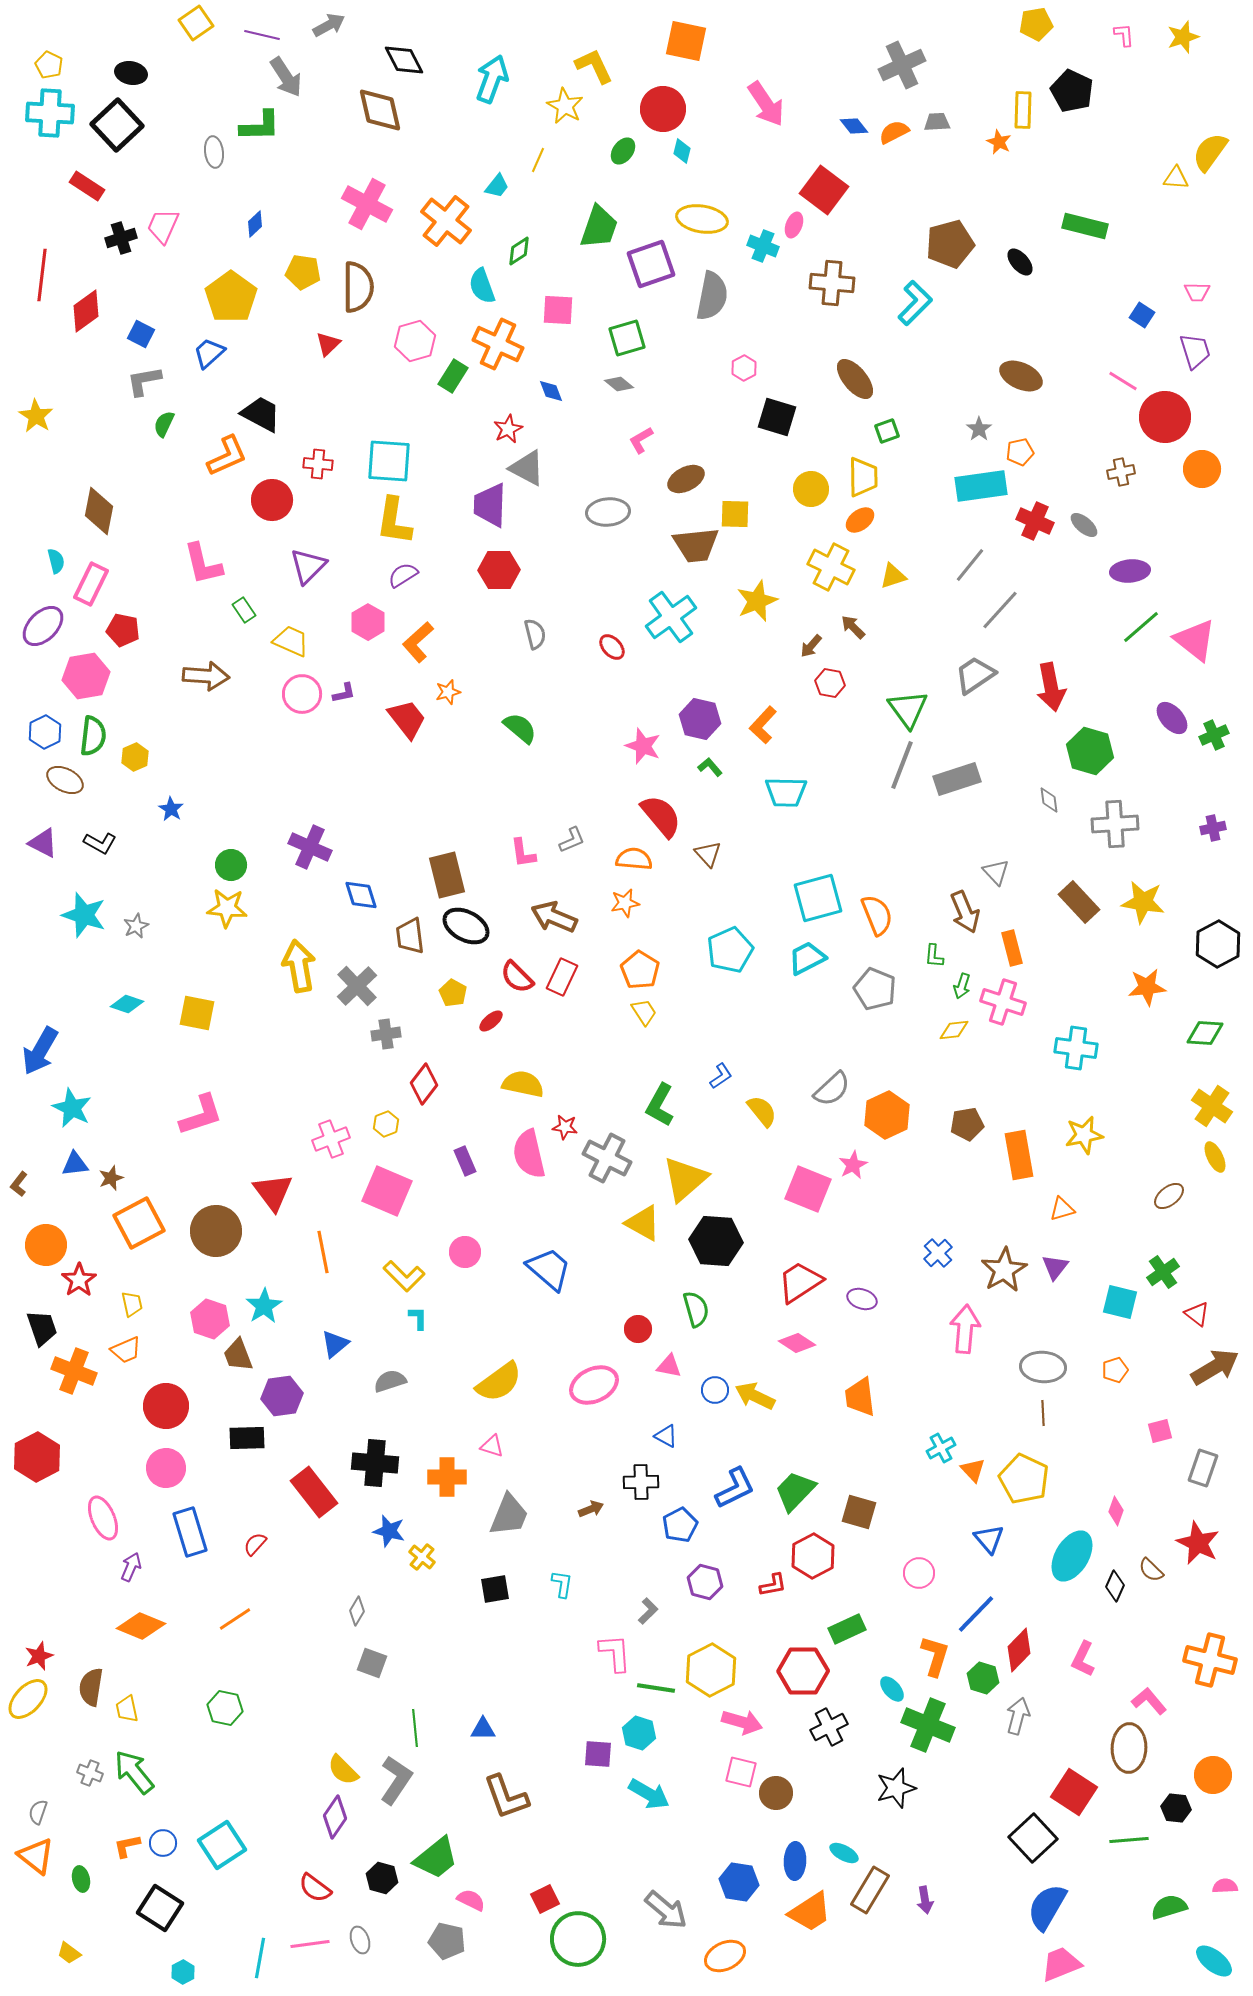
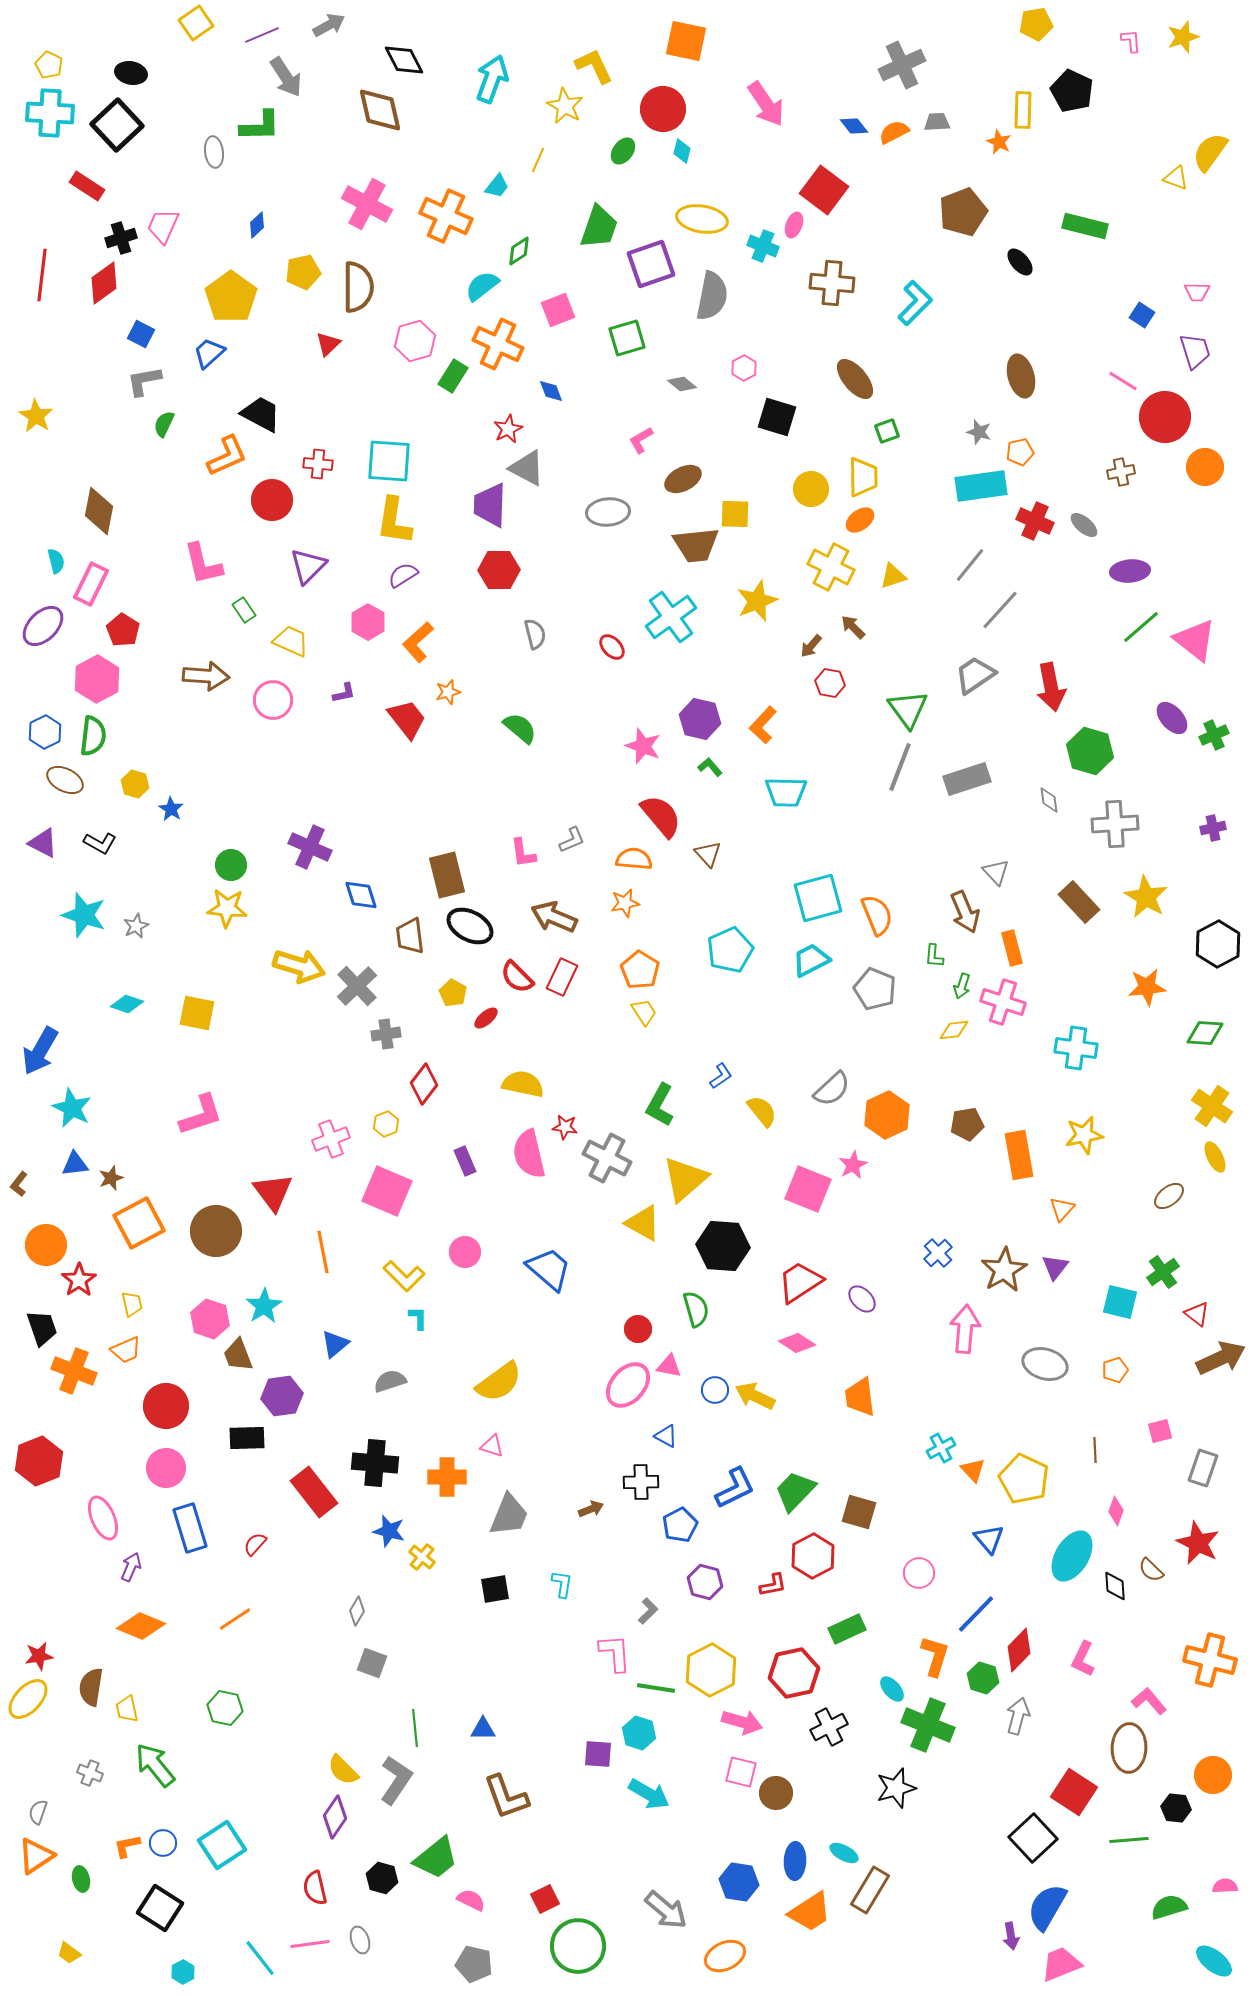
purple line at (262, 35): rotated 36 degrees counterclockwise
pink L-shape at (1124, 35): moved 7 px right, 6 px down
yellow triangle at (1176, 178): rotated 16 degrees clockwise
orange cross at (446, 221): moved 5 px up; rotated 15 degrees counterclockwise
blue diamond at (255, 224): moved 2 px right, 1 px down
brown pentagon at (950, 244): moved 13 px right, 32 px up; rotated 6 degrees counterclockwise
yellow pentagon at (303, 272): rotated 20 degrees counterclockwise
cyan semicircle at (482, 286): rotated 72 degrees clockwise
pink square at (558, 310): rotated 24 degrees counterclockwise
red diamond at (86, 311): moved 18 px right, 28 px up
brown ellipse at (1021, 376): rotated 51 degrees clockwise
gray diamond at (619, 384): moved 63 px right
gray star at (979, 429): moved 3 px down; rotated 20 degrees counterclockwise
orange circle at (1202, 469): moved 3 px right, 2 px up
brown ellipse at (686, 479): moved 3 px left
red pentagon at (123, 630): rotated 20 degrees clockwise
pink hexagon at (86, 676): moved 11 px right, 3 px down; rotated 18 degrees counterclockwise
pink circle at (302, 694): moved 29 px left, 6 px down
yellow hexagon at (135, 757): moved 27 px down; rotated 20 degrees counterclockwise
gray line at (902, 765): moved 2 px left, 2 px down
gray rectangle at (957, 779): moved 10 px right
yellow star at (1143, 902): moved 3 px right, 5 px up; rotated 21 degrees clockwise
black ellipse at (466, 926): moved 4 px right
cyan trapezoid at (807, 958): moved 4 px right, 2 px down
yellow arrow at (299, 966): rotated 117 degrees clockwise
red ellipse at (491, 1021): moved 5 px left, 3 px up
orange triangle at (1062, 1209): rotated 32 degrees counterclockwise
black hexagon at (716, 1241): moved 7 px right, 5 px down
purple ellipse at (862, 1299): rotated 28 degrees clockwise
gray ellipse at (1043, 1367): moved 2 px right, 3 px up; rotated 12 degrees clockwise
brown arrow at (1215, 1367): moved 6 px right, 9 px up; rotated 6 degrees clockwise
pink ellipse at (594, 1385): moved 34 px right; rotated 24 degrees counterclockwise
brown line at (1043, 1413): moved 52 px right, 37 px down
red hexagon at (37, 1457): moved 2 px right, 4 px down; rotated 6 degrees clockwise
blue rectangle at (190, 1532): moved 4 px up
black diamond at (1115, 1586): rotated 28 degrees counterclockwise
red star at (39, 1656): rotated 12 degrees clockwise
red hexagon at (803, 1671): moved 9 px left, 2 px down; rotated 12 degrees counterclockwise
green arrow at (134, 1772): moved 21 px right, 7 px up
orange triangle at (36, 1856): rotated 48 degrees clockwise
red semicircle at (315, 1888): rotated 40 degrees clockwise
purple arrow at (925, 1900): moved 86 px right, 36 px down
green circle at (578, 1939): moved 7 px down
gray pentagon at (447, 1941): moved 27 px right, 23 px down
cyan line at (260, 1958): rotated 48 degrees counterclockwise
